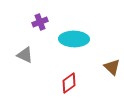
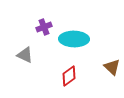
purple cross: moved 4 px right, 5 px down
red diamond: moved 7 px up
